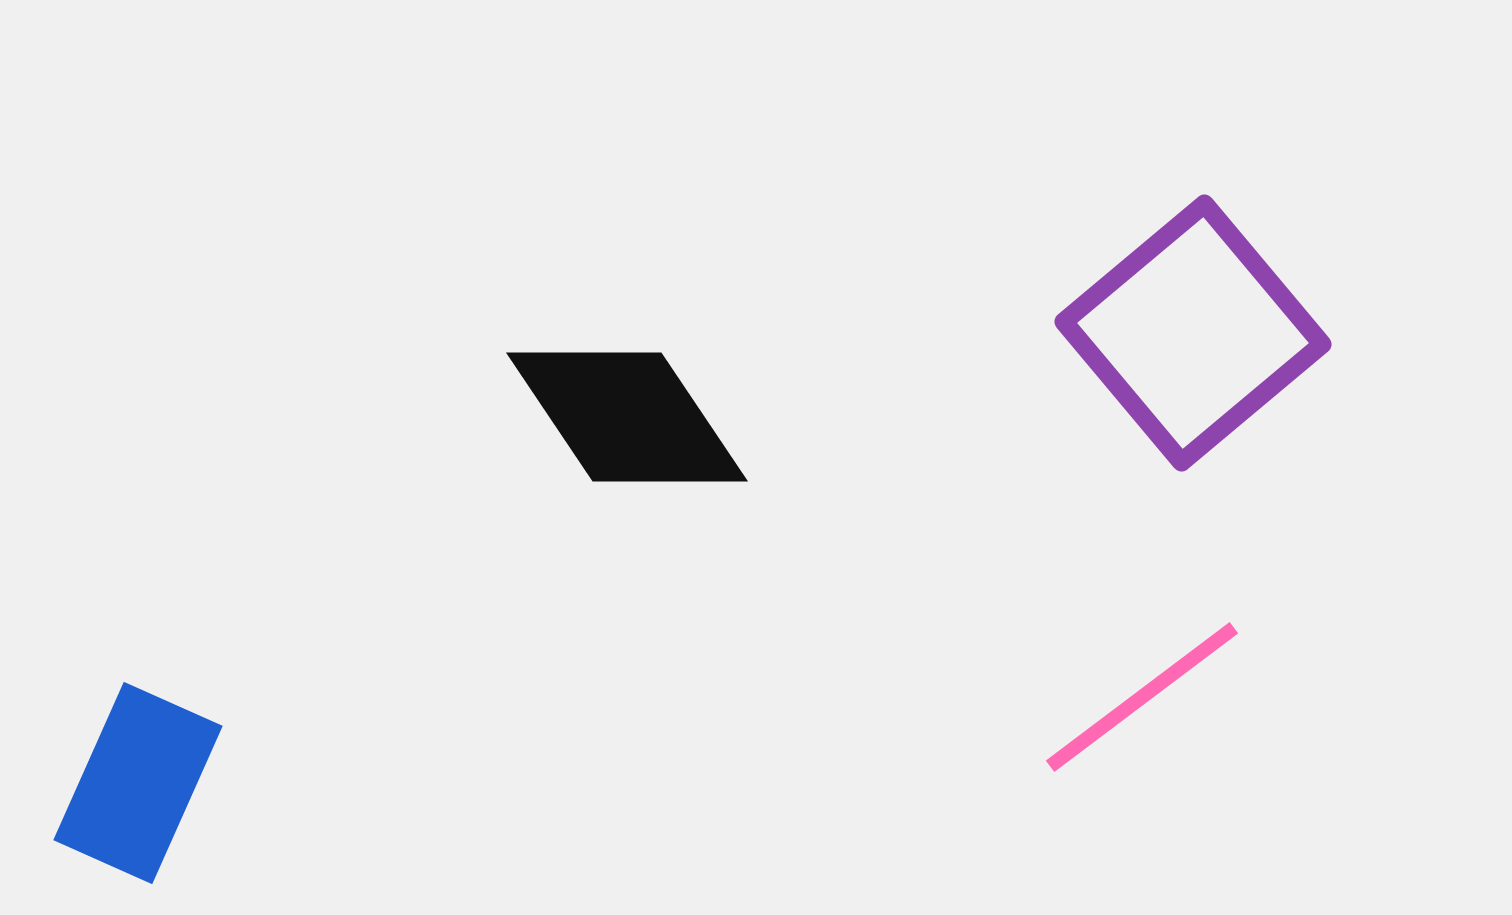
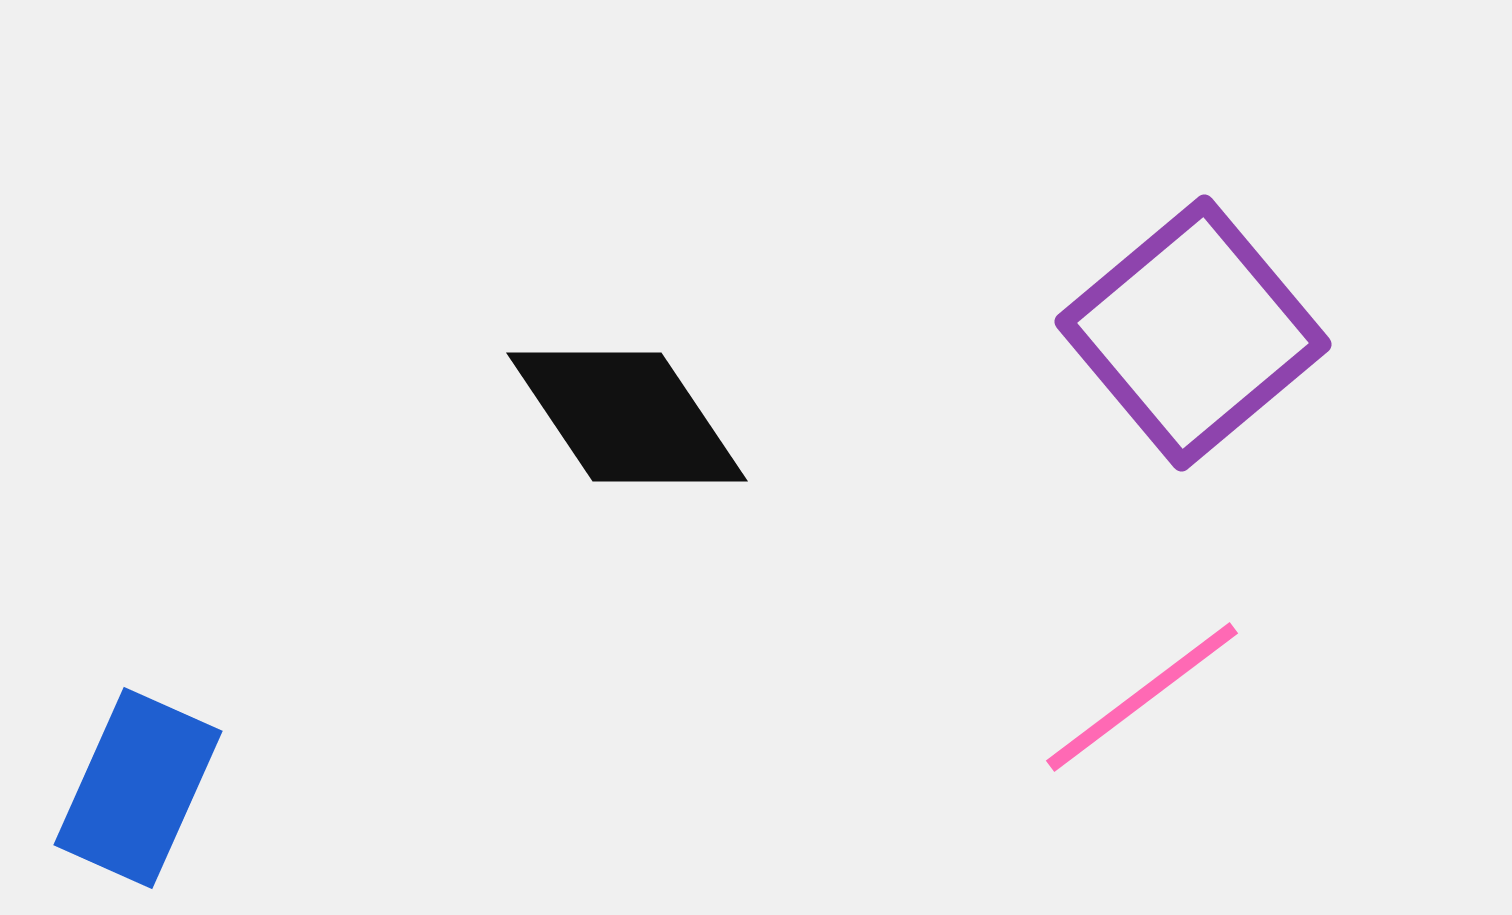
blue rectangle: moved 5 px down
